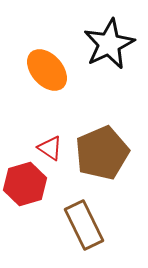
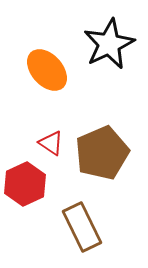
red triangle: moved 1 px right, 5 px up
red hexagon: rotated 9 degrees counterclockwise
brown rectangle: moved 2 px left, 2 px down
